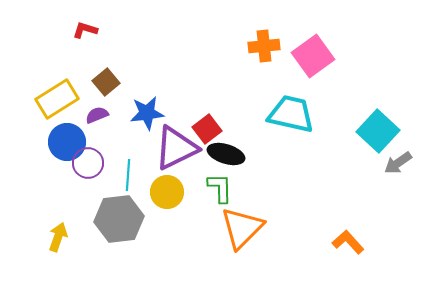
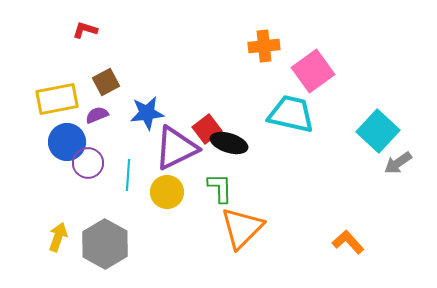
pink square: moved 15 px down
brown square: rotated 12 degrees clockwise
yellow rectangle: rotated 21 degrees clockwise
black ellipse: moved 3 px right, 11 px up
gray hexagon: moved 14 px left, 25 px down; rotated 24 degrees counterclockwise
